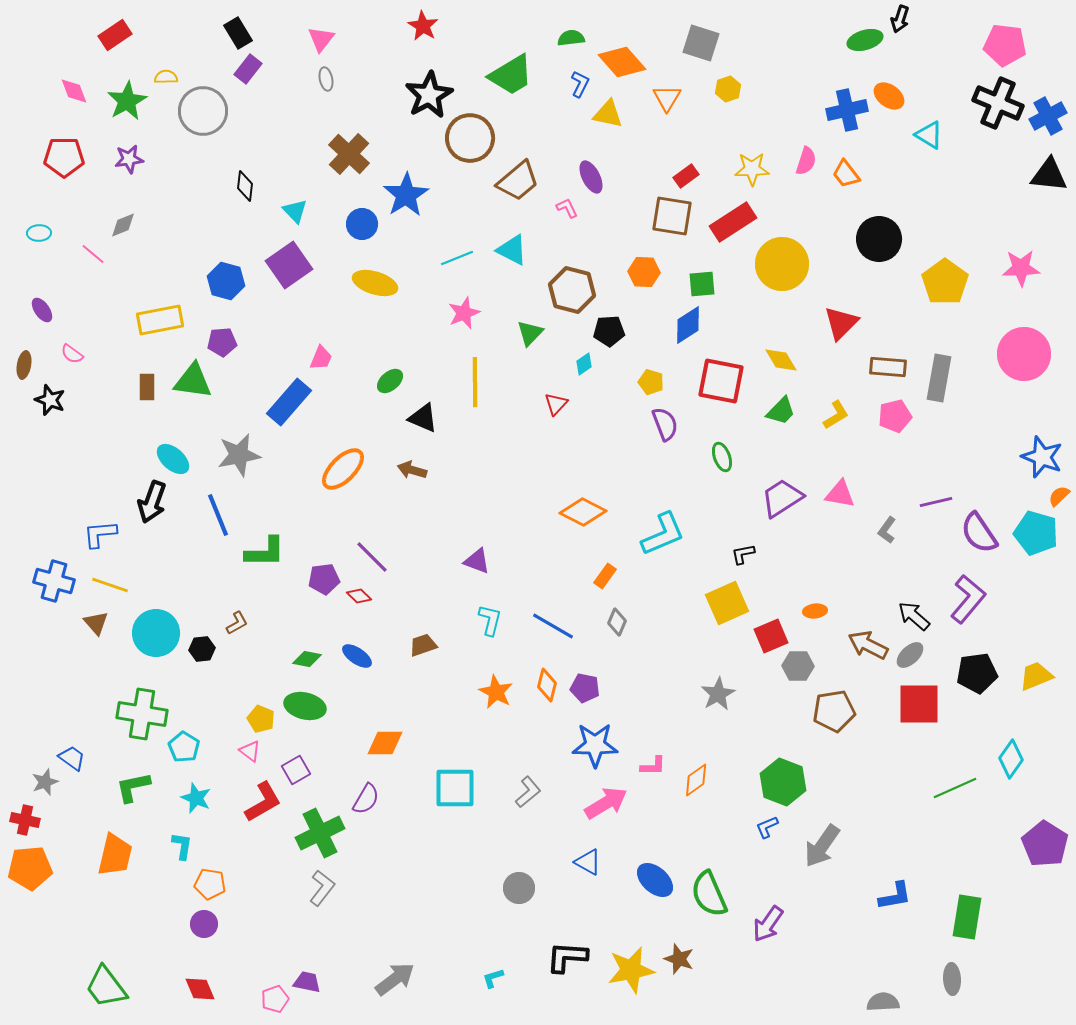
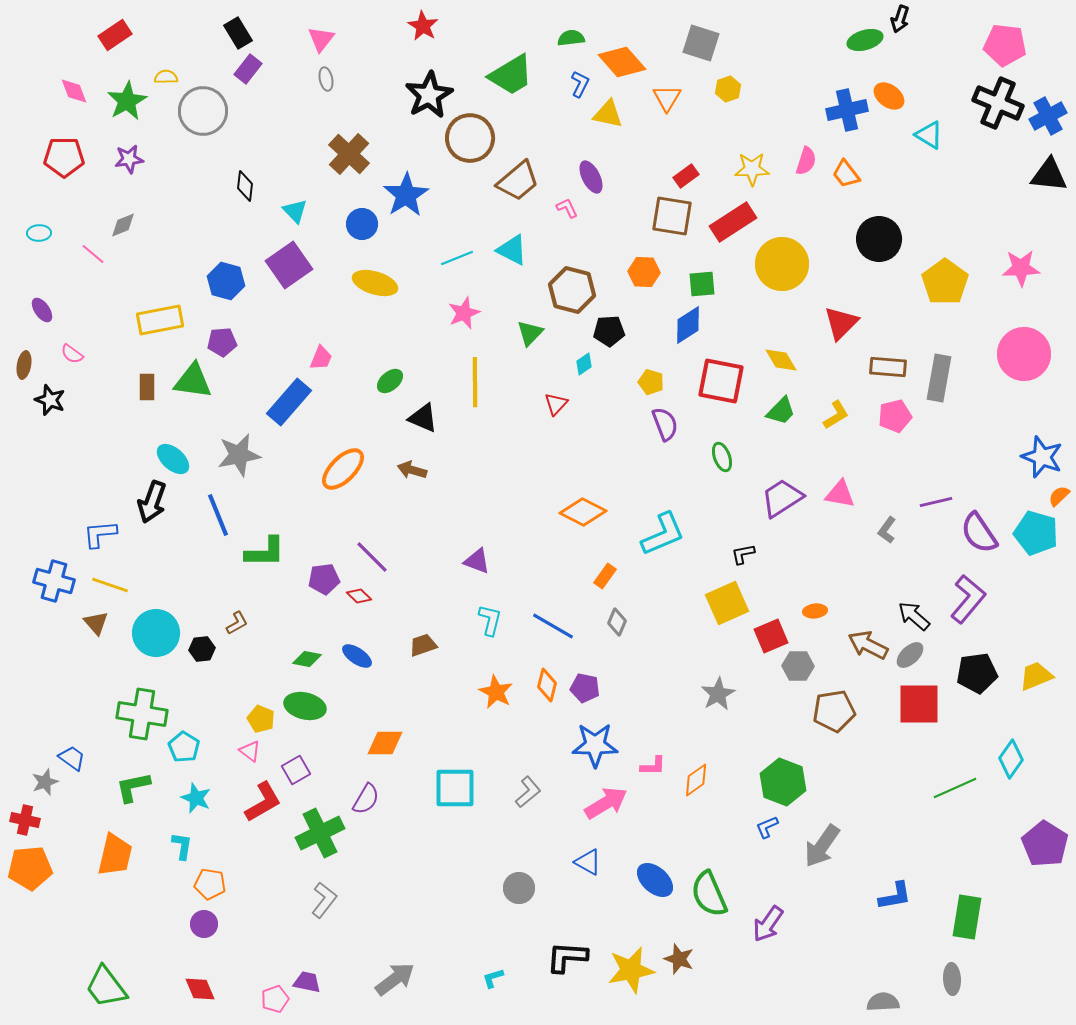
gray L-shape at (322, 888): moved 2 px right, 12 px down
